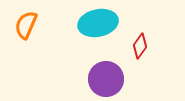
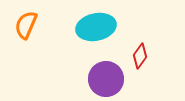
cyan ellipse: moved 2 px left, 4 px down
red diamond: moved 10 px down
